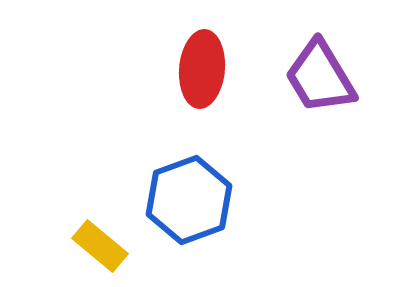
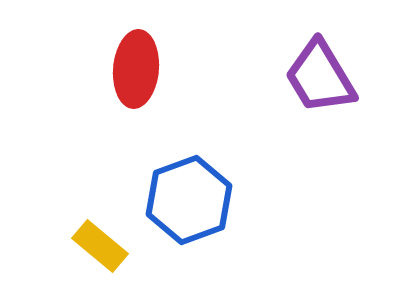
red ellipse: moved 66 px left
